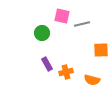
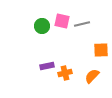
pink square: moved 5 px down
green circle: moved 7 px up
purple rectangle: moved 2 px down; rotated 72 degrees counterclockwise
orange cross: moved 1 px left, 1 px down
orange semicircle: moved 4 px up; rotated 119 degrees clockwise
